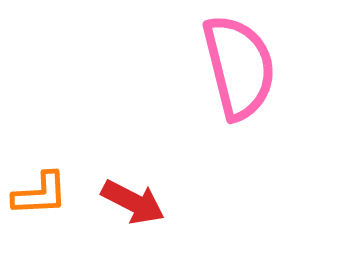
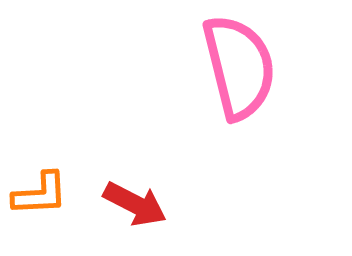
red arrow: moved 2 px right, 2 px down
